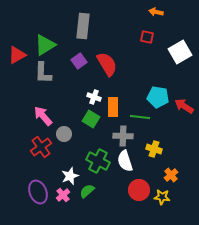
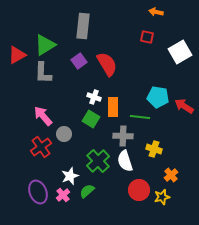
green cross: rotated 20 degrees clockwise
yellow star: rotated 21 degrees counterclockwise
